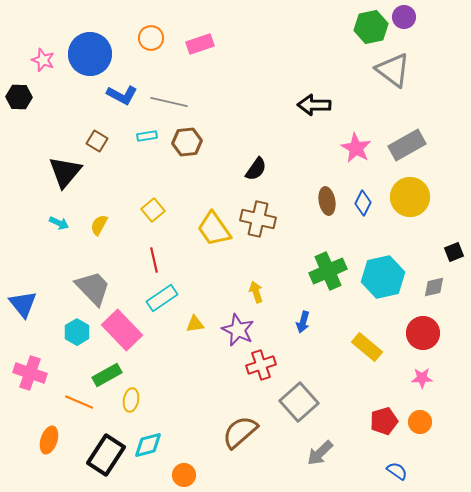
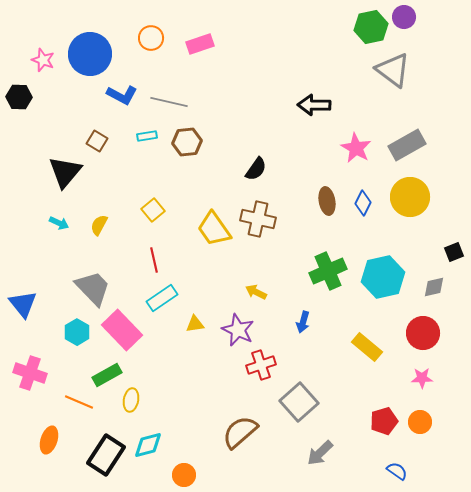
yellow arrow at (256, 292): rotated 45 degrees counterclockwise
